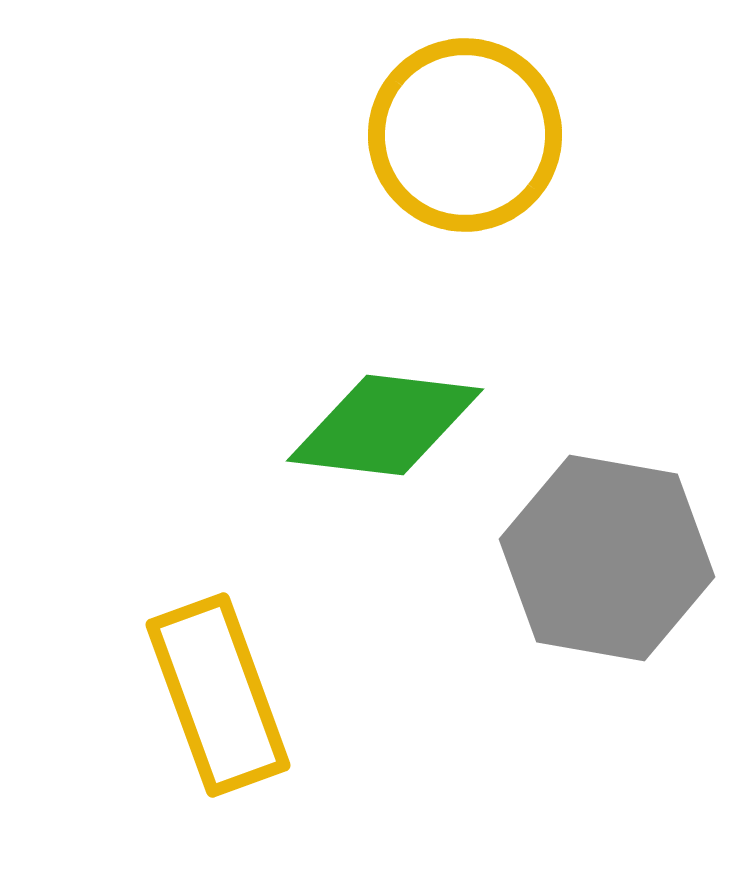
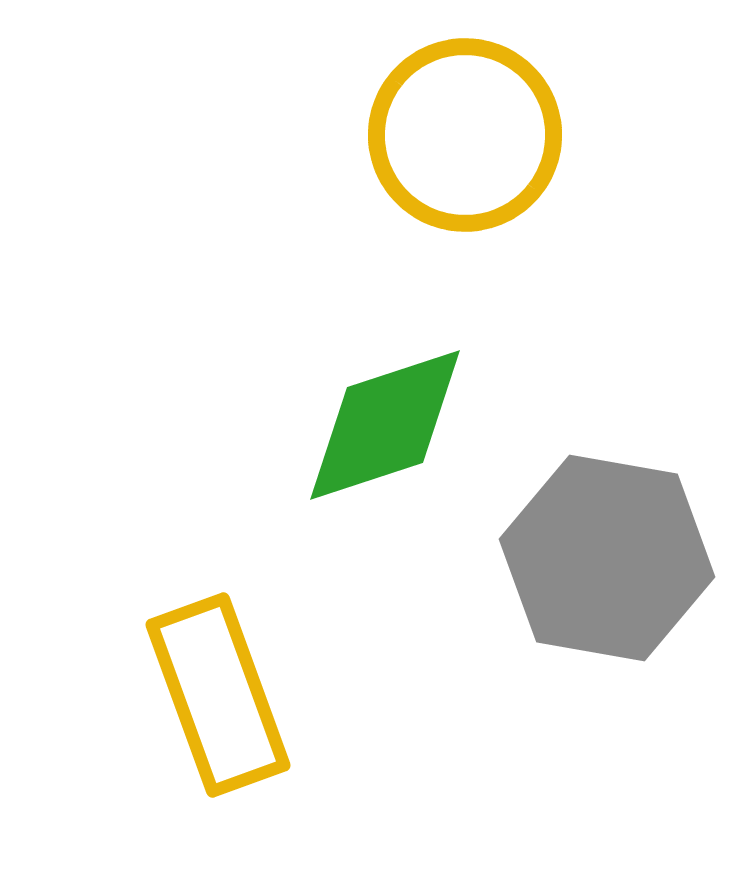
green diamond: rotated 25 degrees counterclockwise
